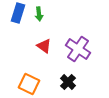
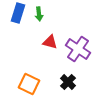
red triangle: moved 6 px right, 4 px up; rotated 21 degrees counterclockwise
